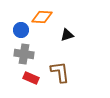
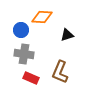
brown L-shape: rotated 150 degrees counterclockwise
